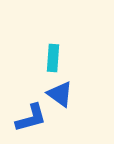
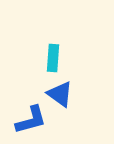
blue L-shape: moved 2 px down
